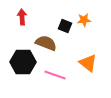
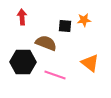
black square: rotated 16 degrees counterclockwise
orange triangle: moved 2 px right
